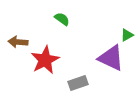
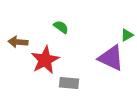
green semicircle: moved 1 px left, 8 px down
gray rectangle: moved 9 px left; rotated 24 degrees clockwise
